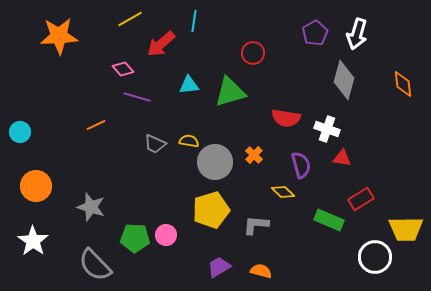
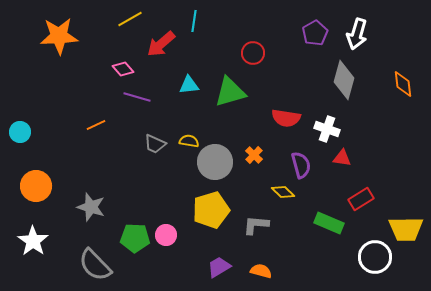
green rectangle: moved 3 px down
